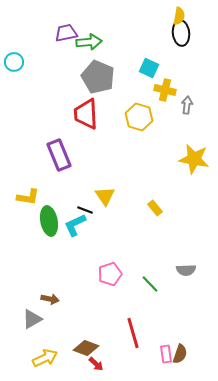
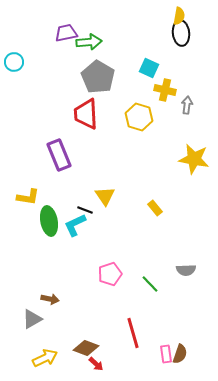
gray pentagon: rotated 8 degrees clockwise
